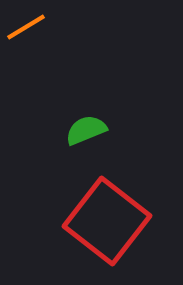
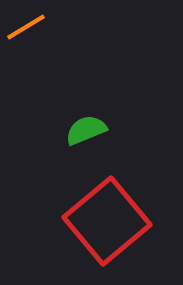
red square: rotated 12 degrees clockwise
